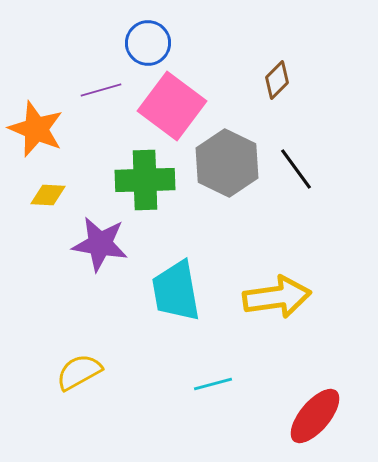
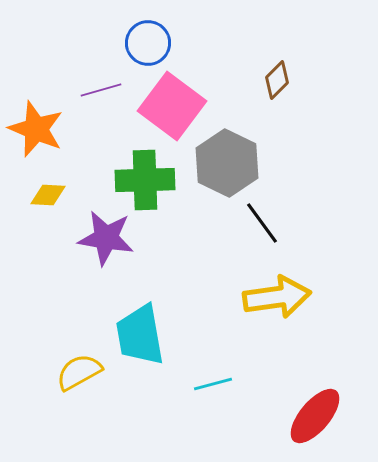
black line: moved 34 px left, 54 px down
purple star: moved 6 px right, 6 px up
cyan trapezoid: moved 36 px left, 44 px down
